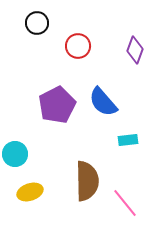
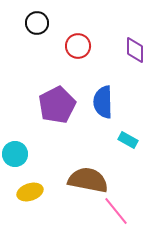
purple diamond: rotated 20 degrees counterclockwise
blue semicircle: rotated 40 degrees clockwise
cyan rectangle: rotated 36 degrees clockwise
brown semicircle: moved 1 px right, 1 px up; rotated 78 degrees counterclockwise
pink line: moved 9 px left, 8 px down
